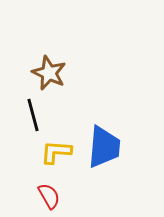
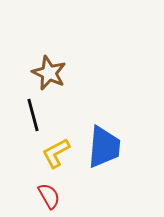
yellow L-shape: moved 1 px down; rotated 32 degrees counterclockwise
